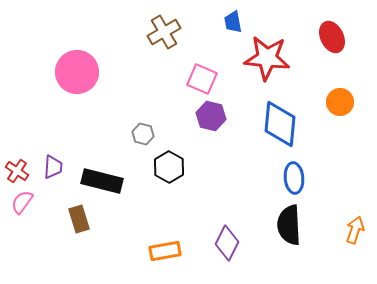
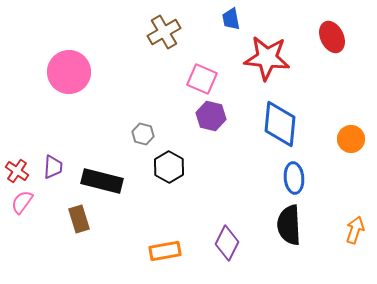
blue trapezoid: moved 2 px left, 3 px up
pink circle: moved 8 px left
orange circle: moved 11 px right, 37 px down
